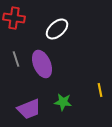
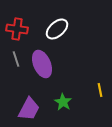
red cross: moved 3 px right, 11 px down
green star: rotated 24 degrees clockwise
purple trapezoid: rotated 40 degrees counterclockwise
